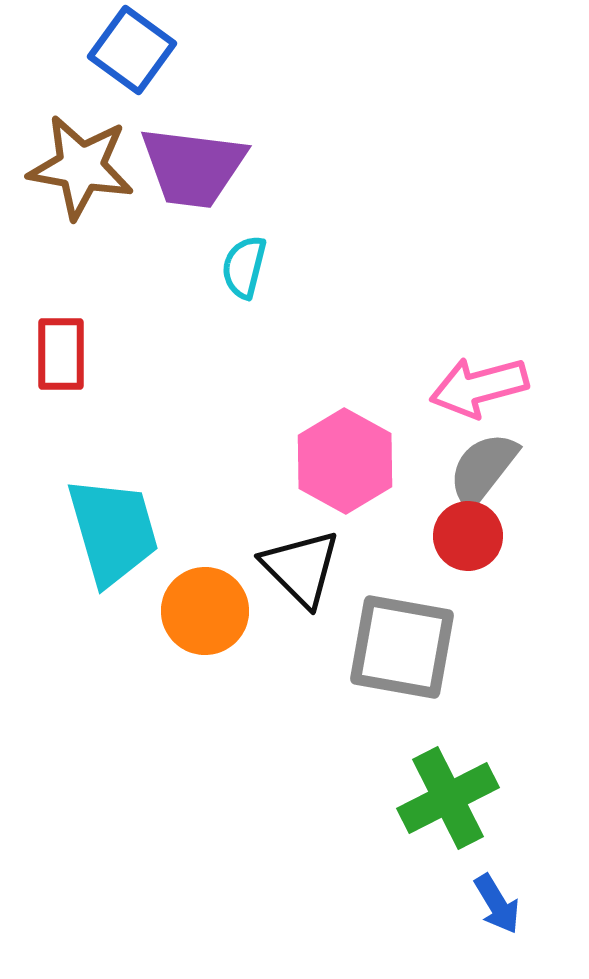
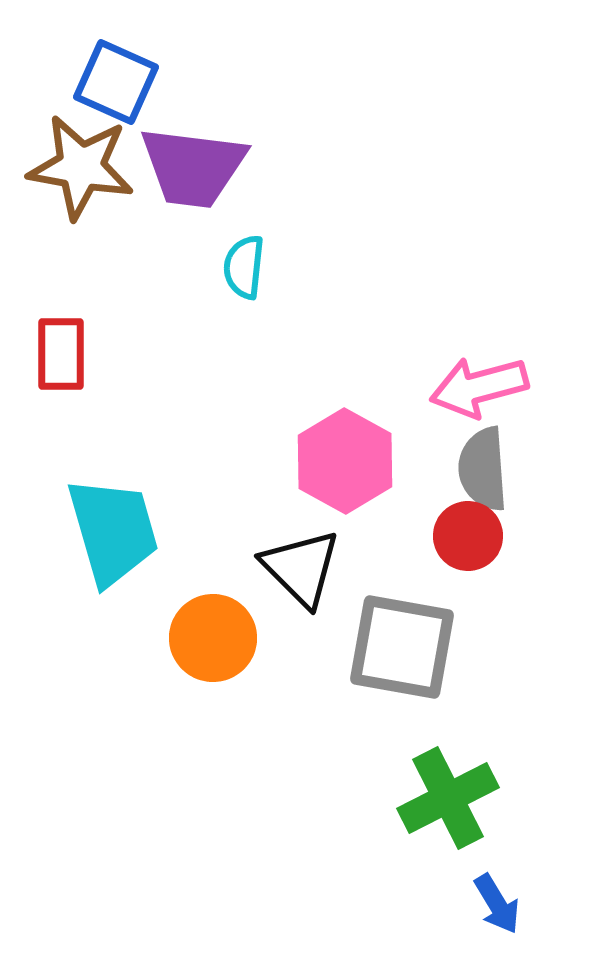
blue square: moved 16 px left, 32 px down; rotated 12 degrees counterclockwise
cyan semicircle: rotated 8 degrees counterclockwise
gray semicircle: rotated 42 degrees counterclockwise
orange circle: moved 8 px right, 27 px down
